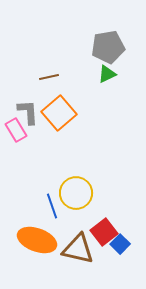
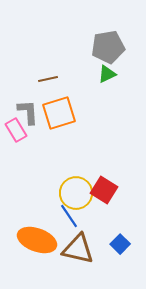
brown line: moved 1 px left, 2 px down
orange square: rotated 24 degrees clockwise
blue line: moved 17 px right, 10 px down; rotated 15 degrees counterclockwise
red square: moved 42 px up; rotated 20 degrees counterclockwise
